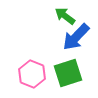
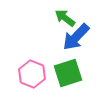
green arrow: moved 2 px down
